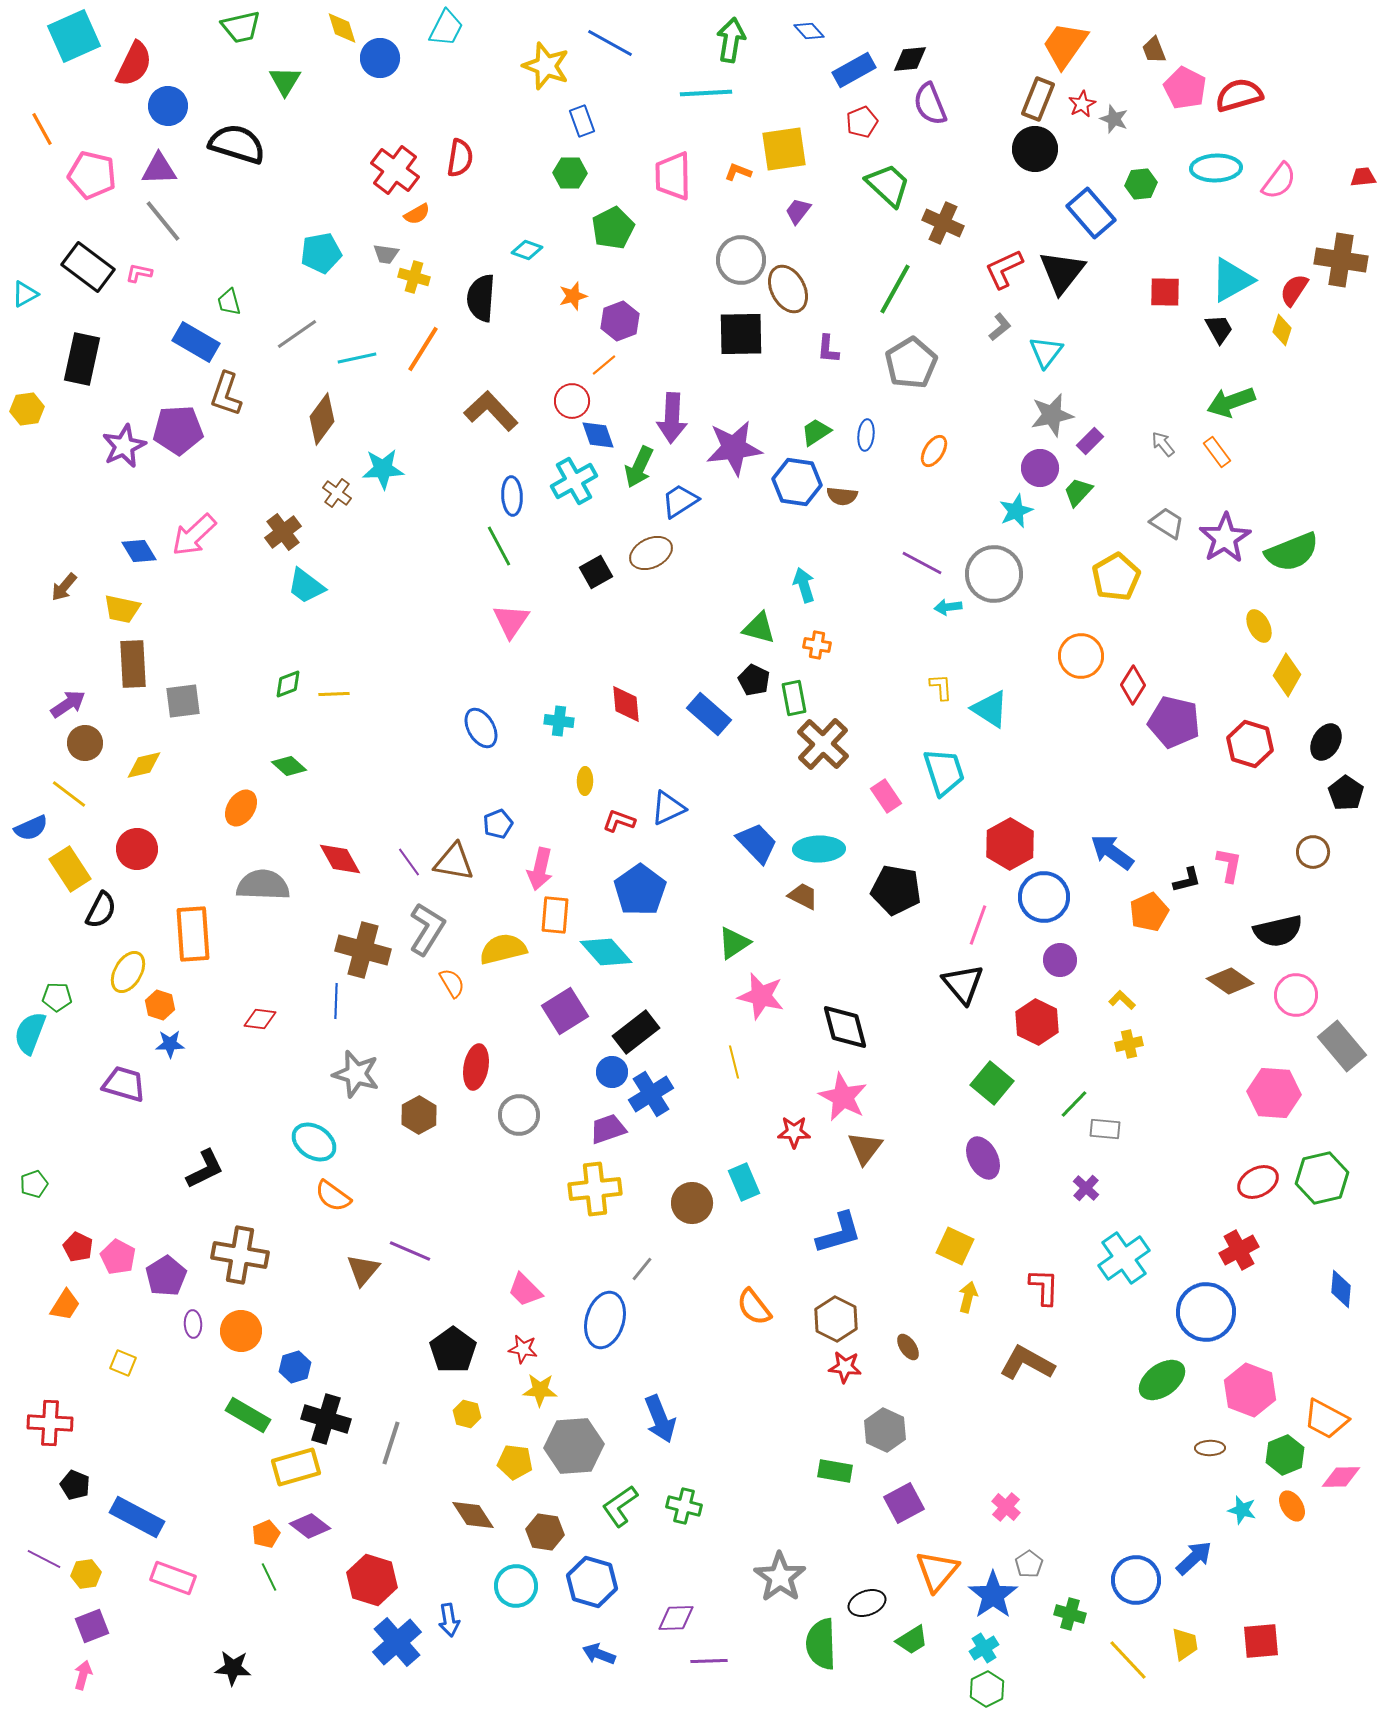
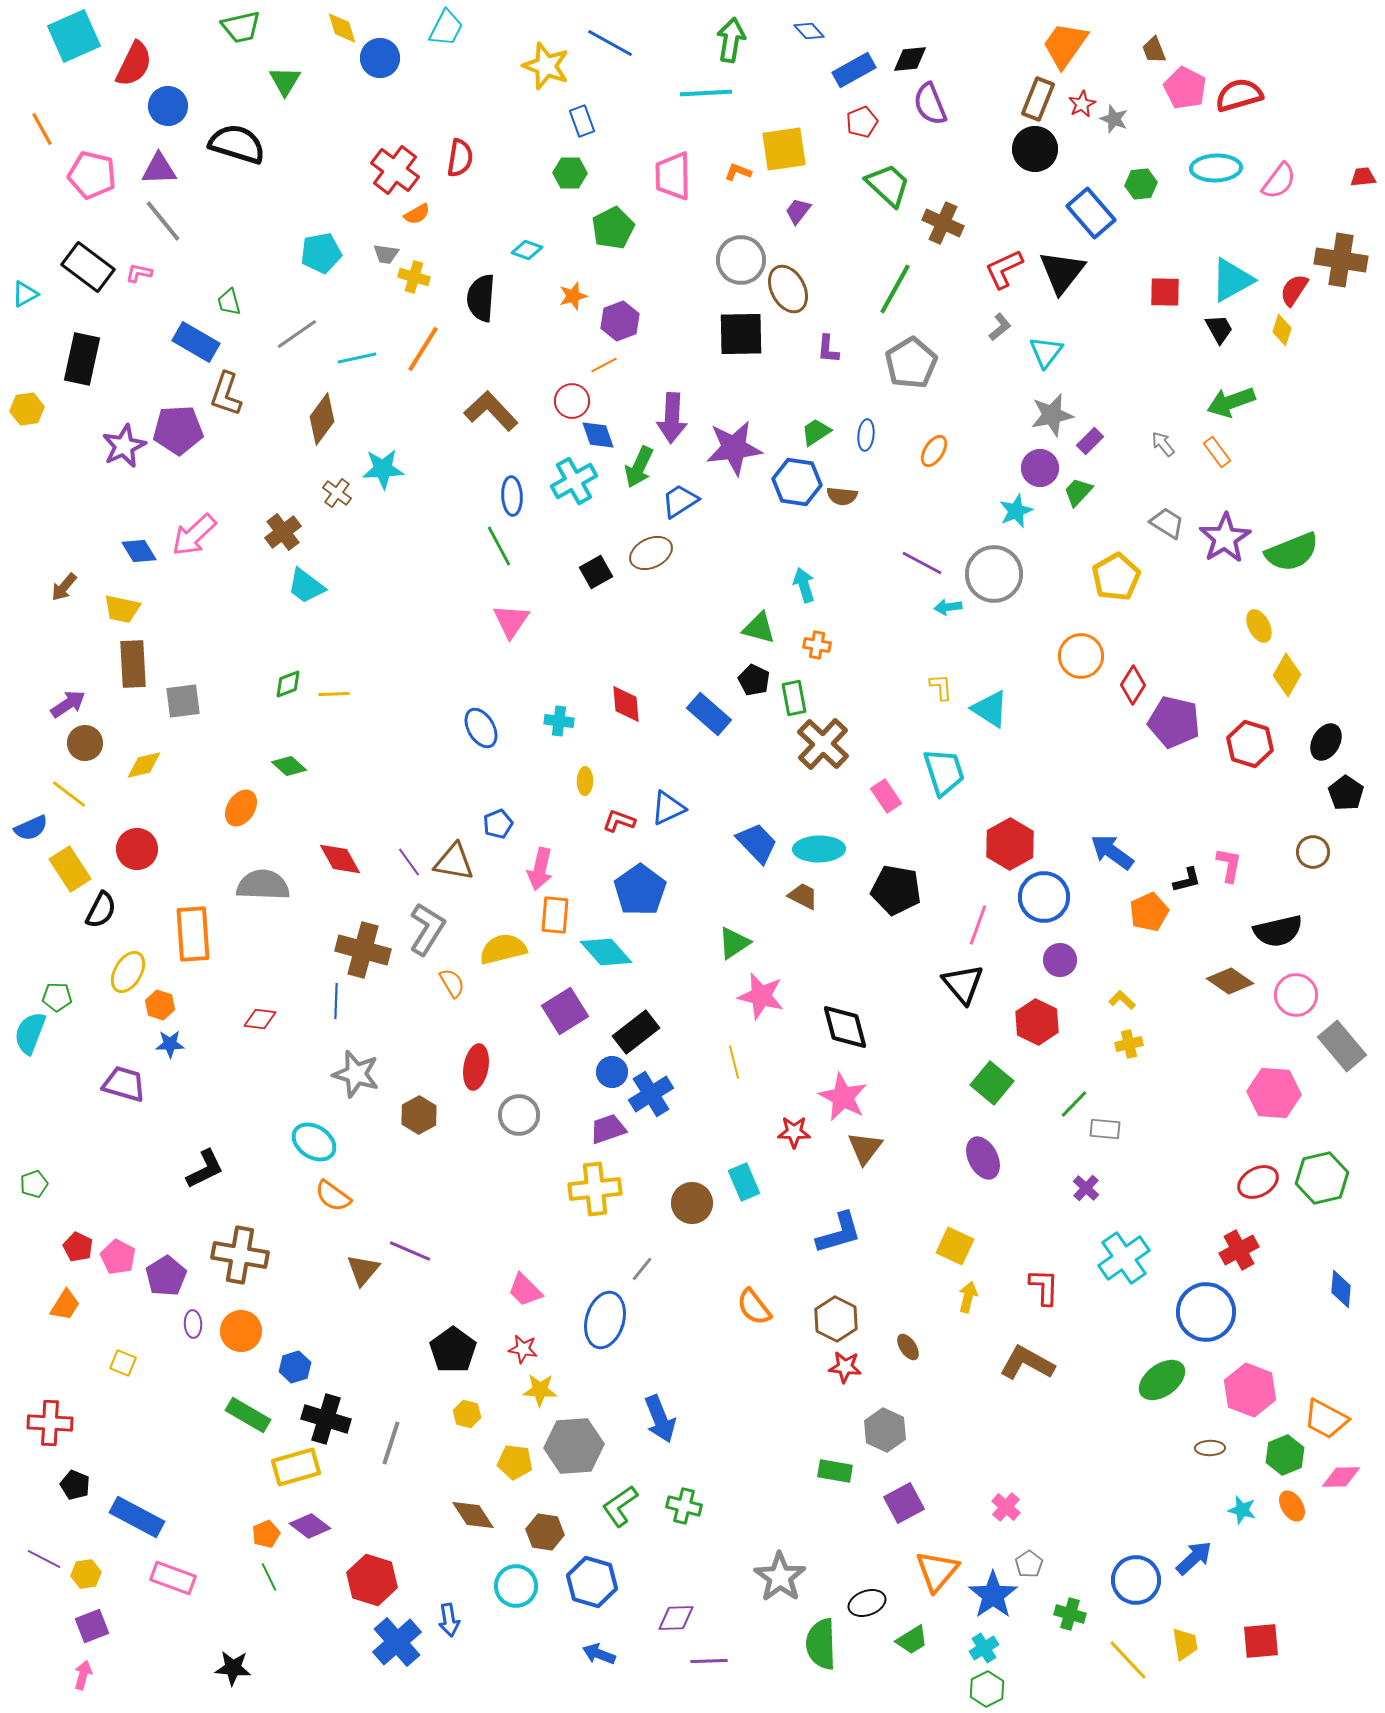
orange line at (604, 365): rotated 12 degrees clockwise
